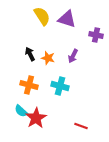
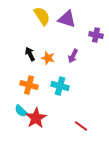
red line: rotated 16 degrees clockwise
